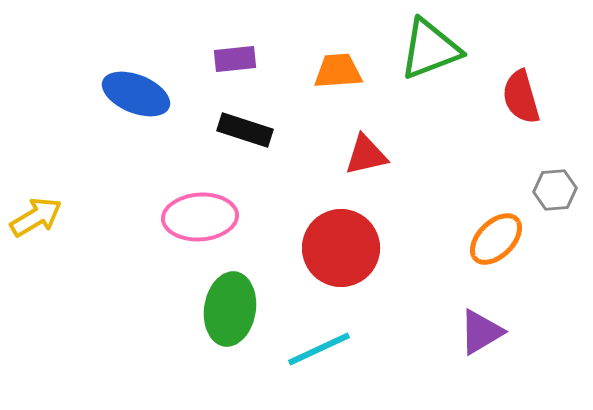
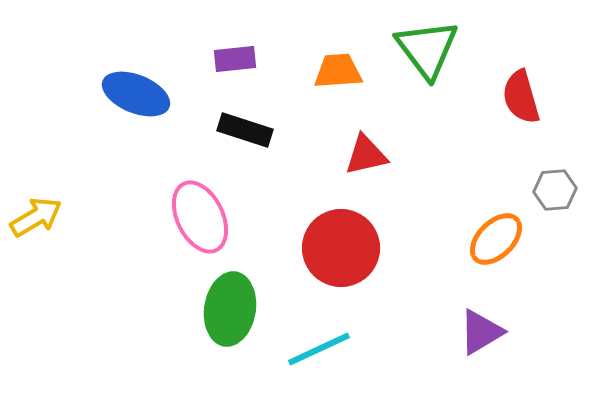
green triangle: moved 3 px left; rotated 46 degrees counterclockwise
pink ellipse: rotated 68 degrees clockwise
